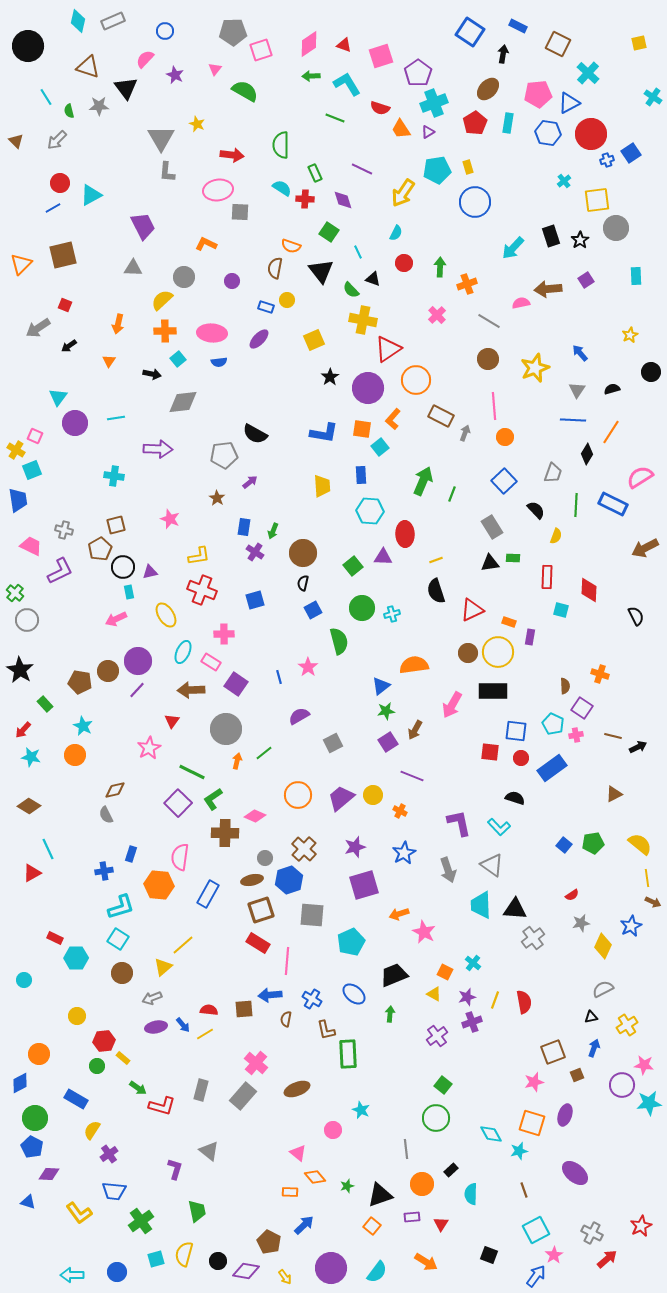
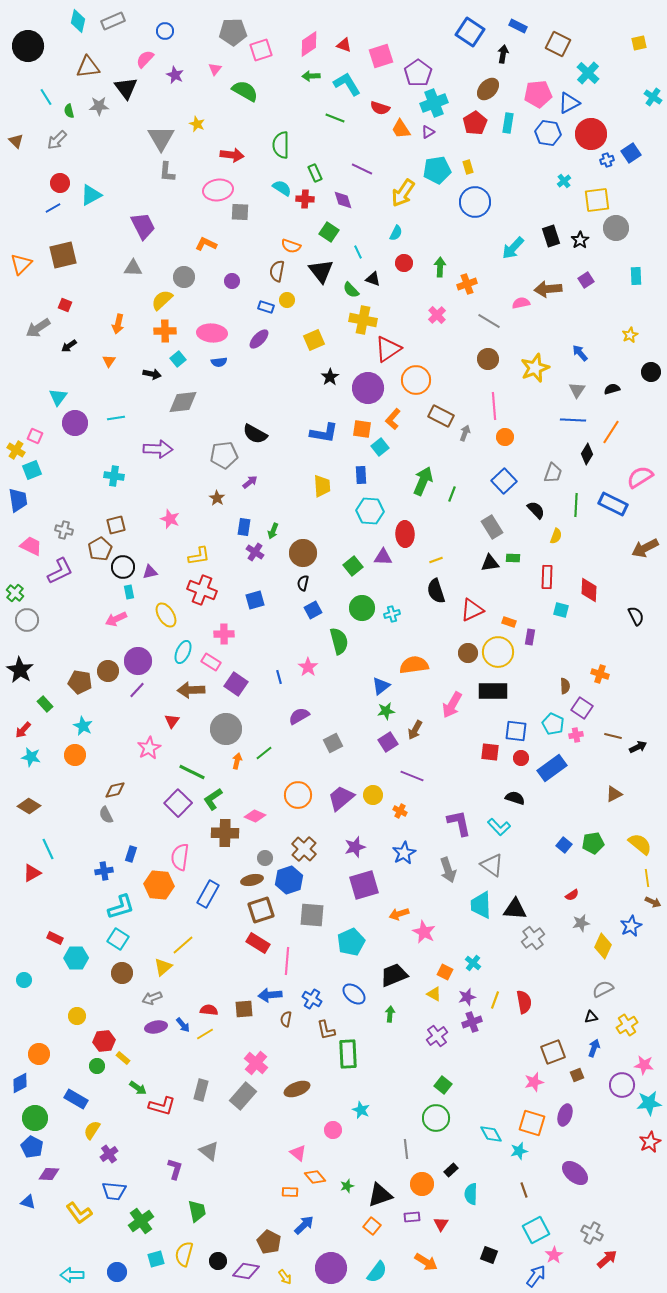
brown triangle at (88, 67): rotated 25 degrees counterclockwise
brown semicircle at (275, 268): moved 2 px right, 3 px down
red star at (641, 1226): moved 9 px right, 84 px up
